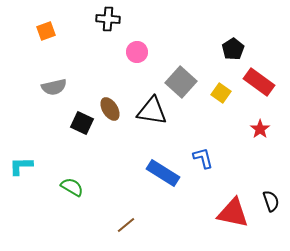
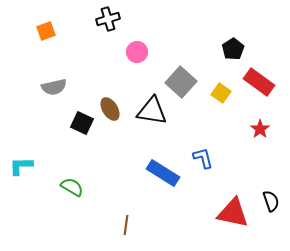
black cross: rotated 20 degrees counterclockwise
brown line: rotated 42 degrees counterclockwise
